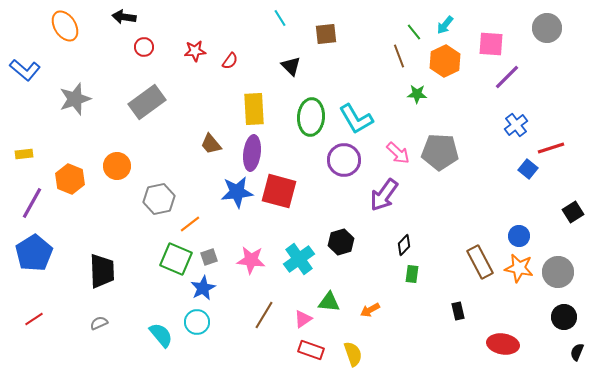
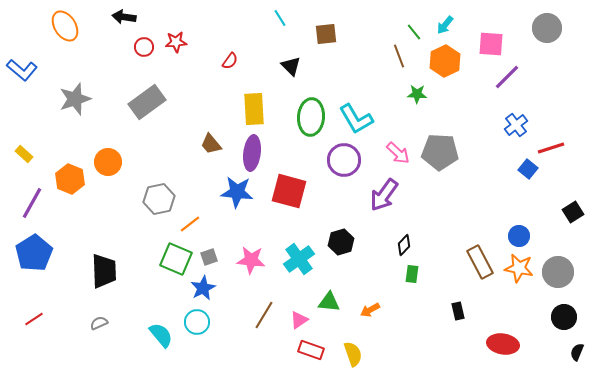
red star at (195, 51): moved 19 px left, 9 px up
blue L-shape at (25, 70): moved 3 px left
yellow rectangle at (24, 154): rotated 48 degrees clockwise
orange circle at (117, 166): moved 9 px left, 4 px up
red square at (279, 191): moved 10 px right
blue star at (237, 192): rotated 12 degrees clockwise
black trapezoid at (102, 271): moved 2 px right
pink triangle at (303, 319): moved 4 px left, 1 px down
